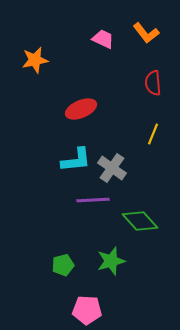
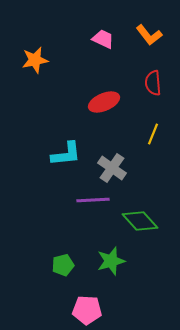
orange L-shape: moved 3 px right, 2 px down
red ellipse: moved 23 px right, 7 px up
cyan L-shape: moved 10 px left, 6 px up
